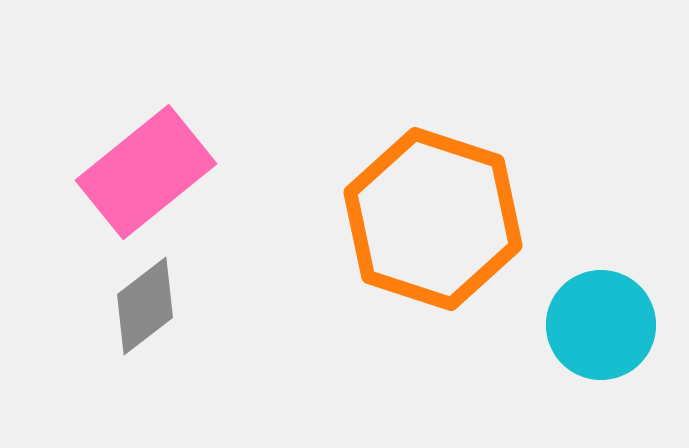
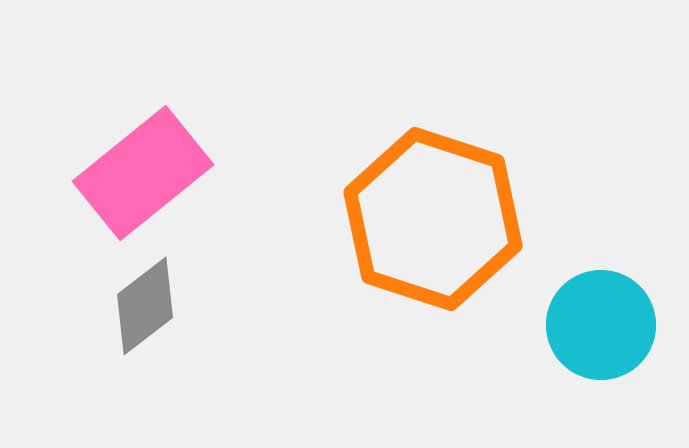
pink rectangle: moved 3 px left, 1 px down
